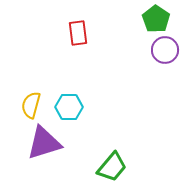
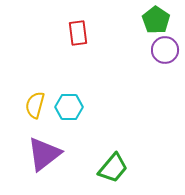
green pentagon: moved 1 px down
yellow semicircle: moved 4 px right
purple triangle: moved 11 px down; rotated 21 degrees counterclockwise
green trapezoid: moved 1 px right, 1 px down
